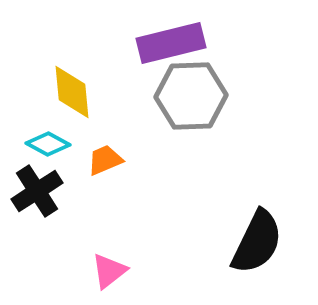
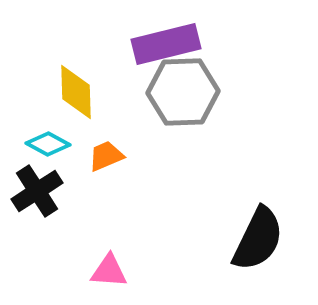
purple rectangle: moved 5 px left, 1 px down
yellow diamond: moved 4 px right; rotated 4 degrees clockwise
gray hexagon: moved 8 px left, 4 px up
orange trapezoid: moved 1 px right, 4 px up
black semicircle: moved 1 px right, 3 px up
pink triangle: rotated 42 degrees clockwise
